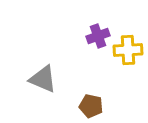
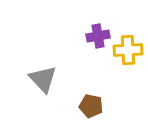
purple cross: rotated 10 degrees clockwise
gray triangle: rotated 24 degrees clockwise
